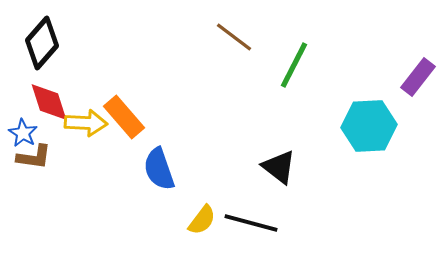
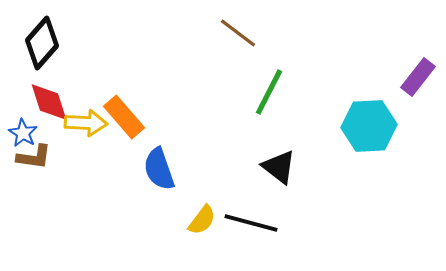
brown line: moved 4 px right, 4 px up
green line: moved 25 px left, 27 px down
